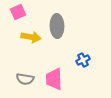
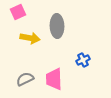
yellow arrow: moved 1 px left, 1 px down
gray semicircle: rotated 144 degrees clockwise
